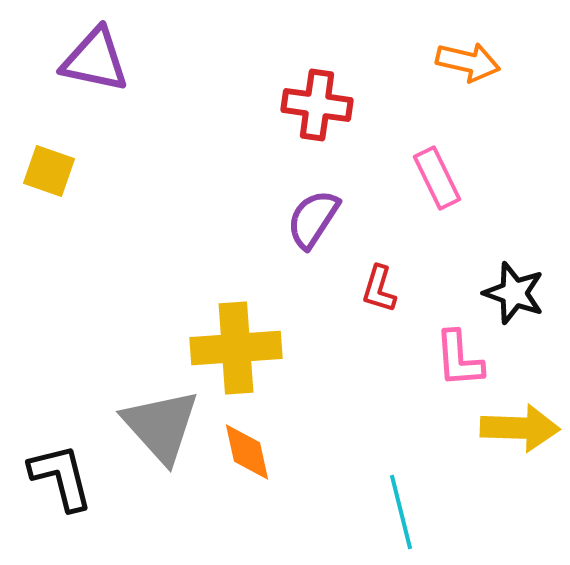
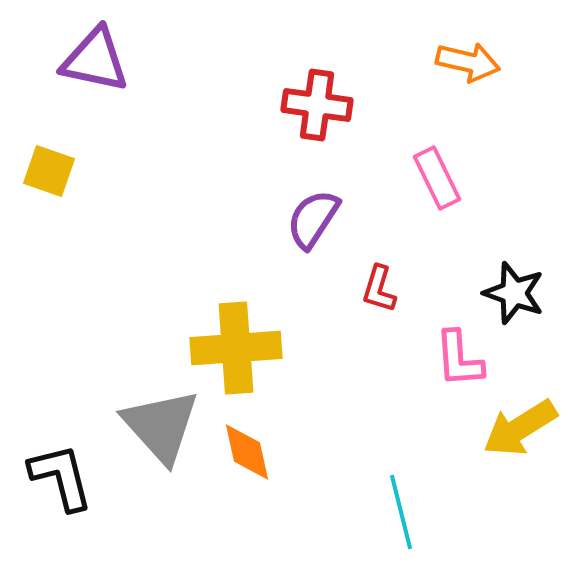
yellow arrow: rotated 146 degrees clockwise
